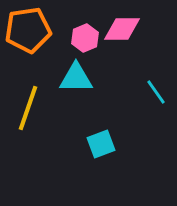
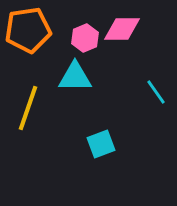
cyan triangle: moved 1 px left, 1 px up
